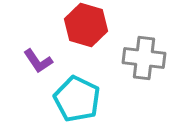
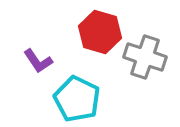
red hexagon: moved 14 px right, 7 px down
gray cross: moved 1 px right, 1 px up; rotated 12 degrees clockwise
